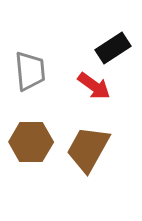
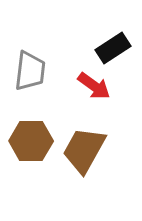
gray trapezoid: rotated 12 degrees clockwise
brown hexagon: moved 1 px up
brown trapezoid: moved 4 px left, 1 px down
